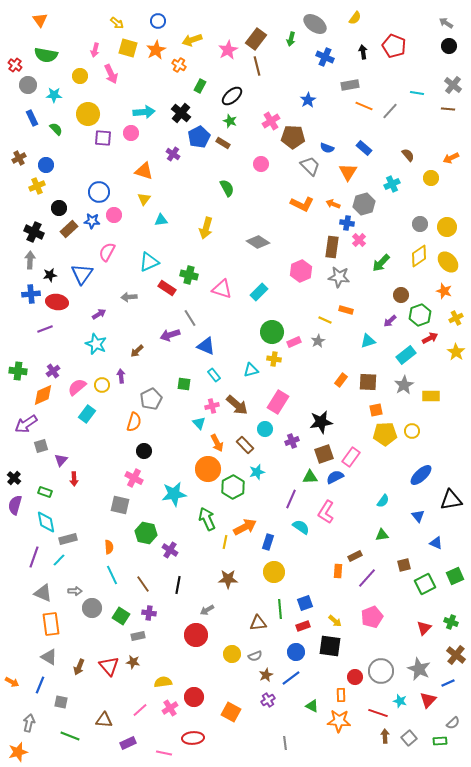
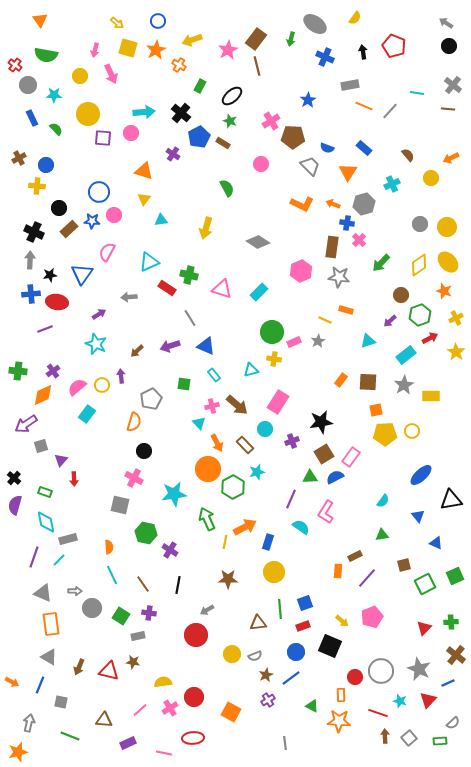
yellow cross at (37, 186): rotated 28 degrees clockwise
yellow diamond at (419, 256): moved 9 px down
purple arrow at (170, 335): moved 11 px down
brown square at (324, 454): rotated 12 degrees counterclockwise
yellow arrow at (335, 621): moved 7 px right
green cross at (451, 622): rotated 24 degrees counterclockwise
black square at (330, 646): rotated 15 degrees clockwise
red triangle at (109, 666): moved 5 px down; rotated 35 degrees counterclockwise
